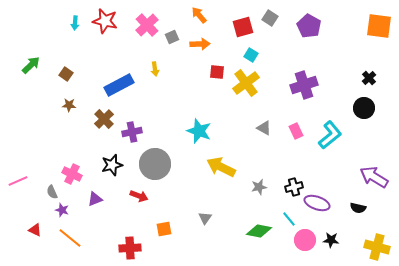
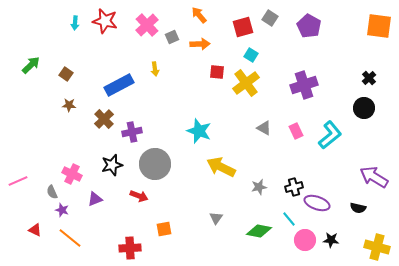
gray triangle at (205, 218): moved 11 px right
